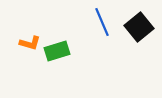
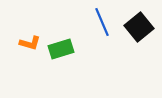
green rectangle: moved 4 px right, 2 px up
